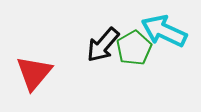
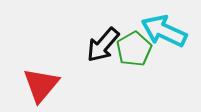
green pentagon: moved 1 px down
red triangle: moved 7 px right, 12 px down
